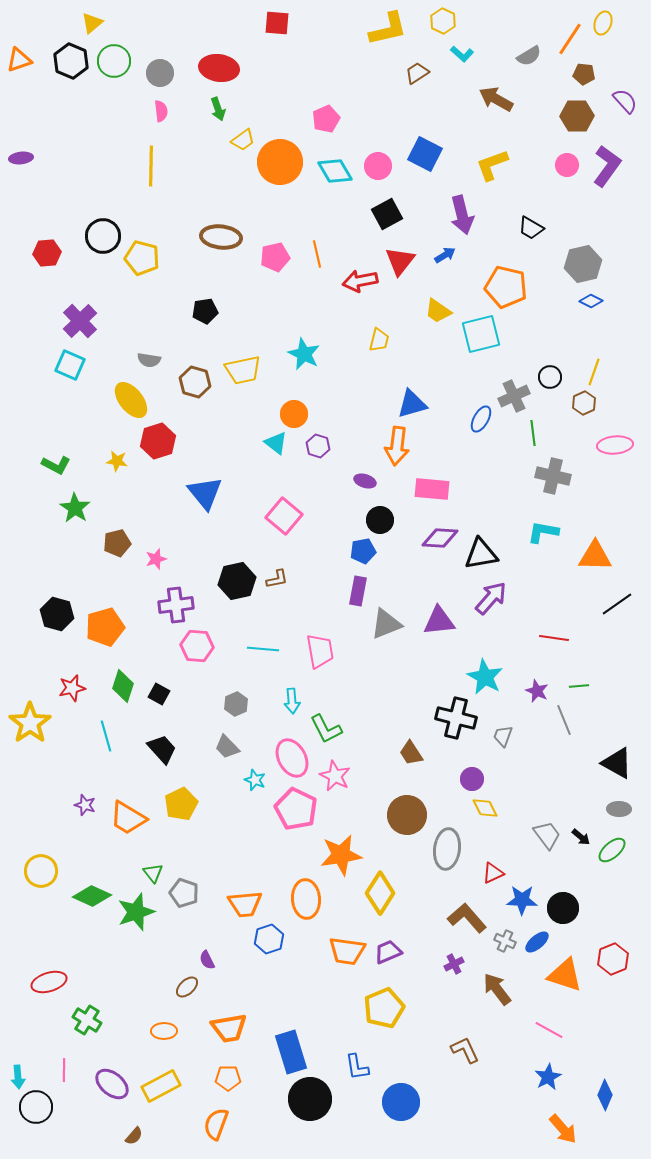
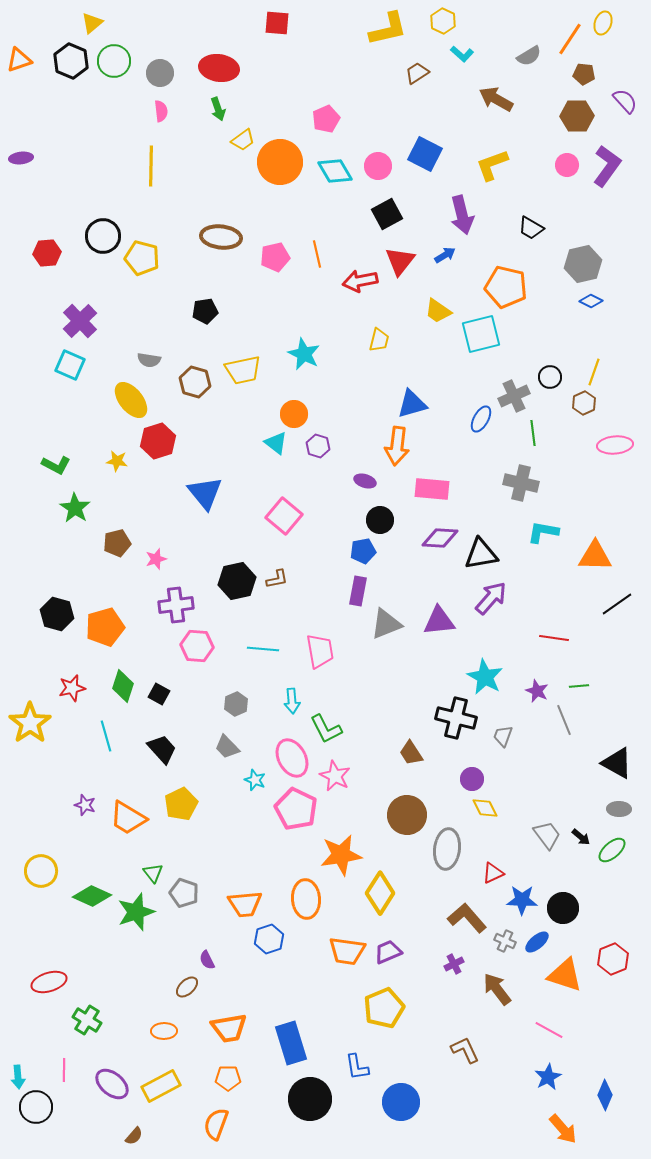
gray cross at (553, 476): moved 32 px left, 7 px down
blue rectangle at (291, 1052): moved 9 px up
